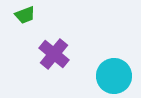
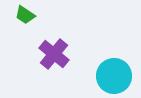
green trapezoid: rotated 55 degrees clockwise
